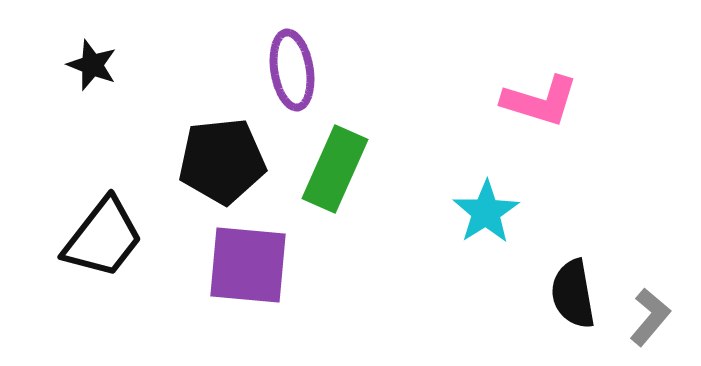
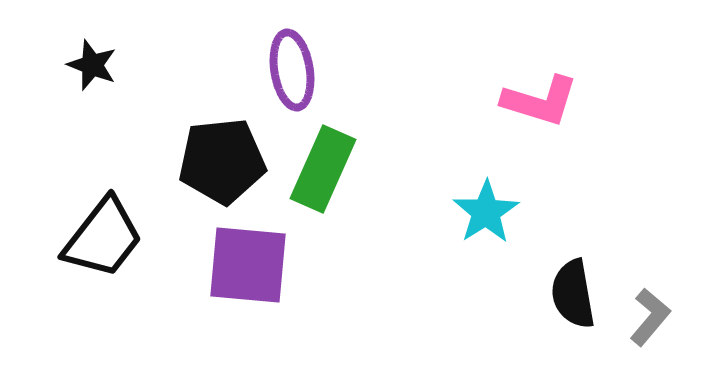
green rectangle: moved 12 px left
